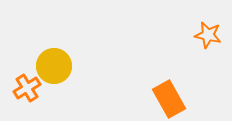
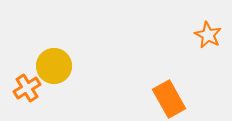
orange star: rotated 16 degrees clockwise
